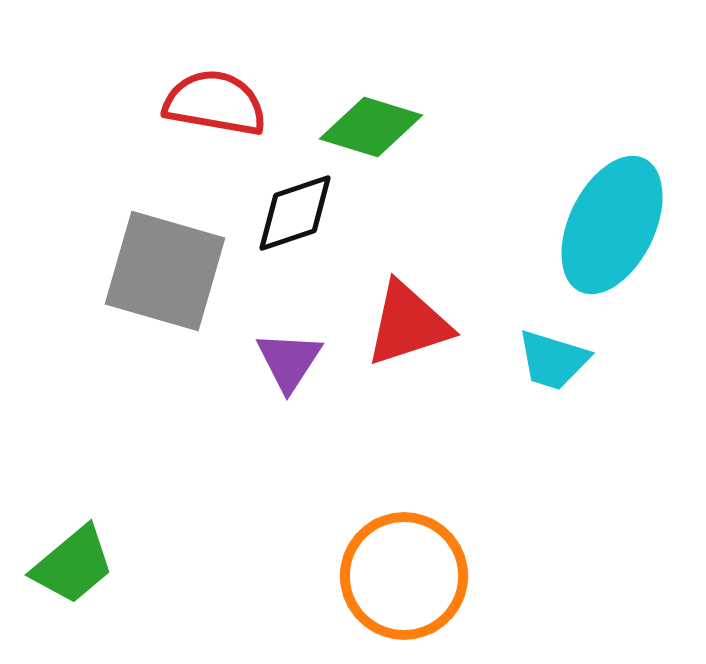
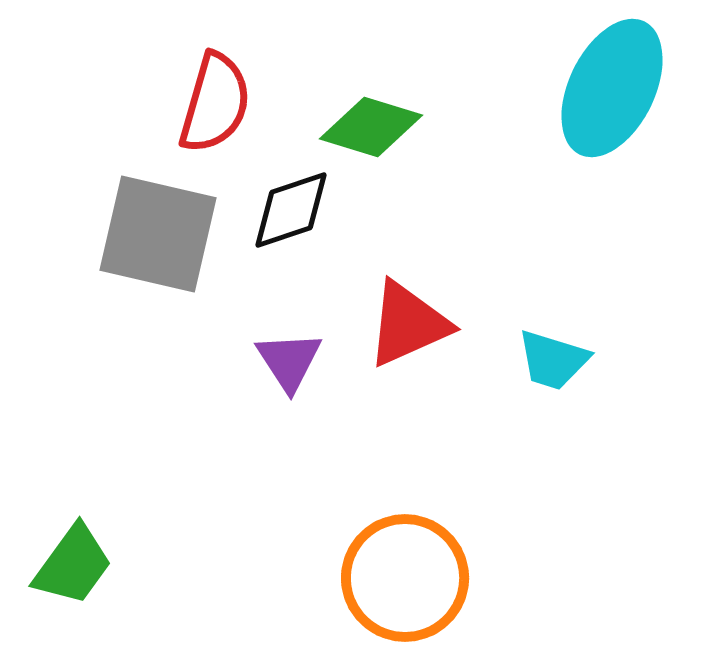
red semicircle: rotated 96 degrees clockwise
black diamond: moved 4 px left, 3 px up
cyan ellipse: moved 137 px up
gray square: moved 7 px left, 37 px up; rotated 3 degrees counterclockwise
red triangle: rotated 6 degrees counterclockwise
purple triangle: rotated 6 degrees counterclockwise
green trapezoid: rotated 14 degrees counterclockwise
orange circle: moved 1 px right, 2 px down
